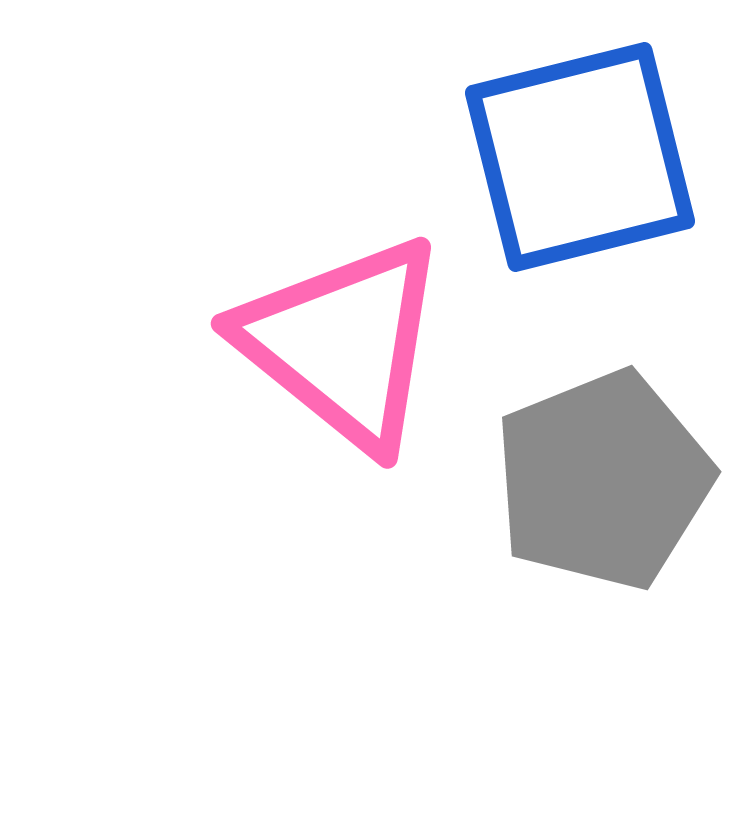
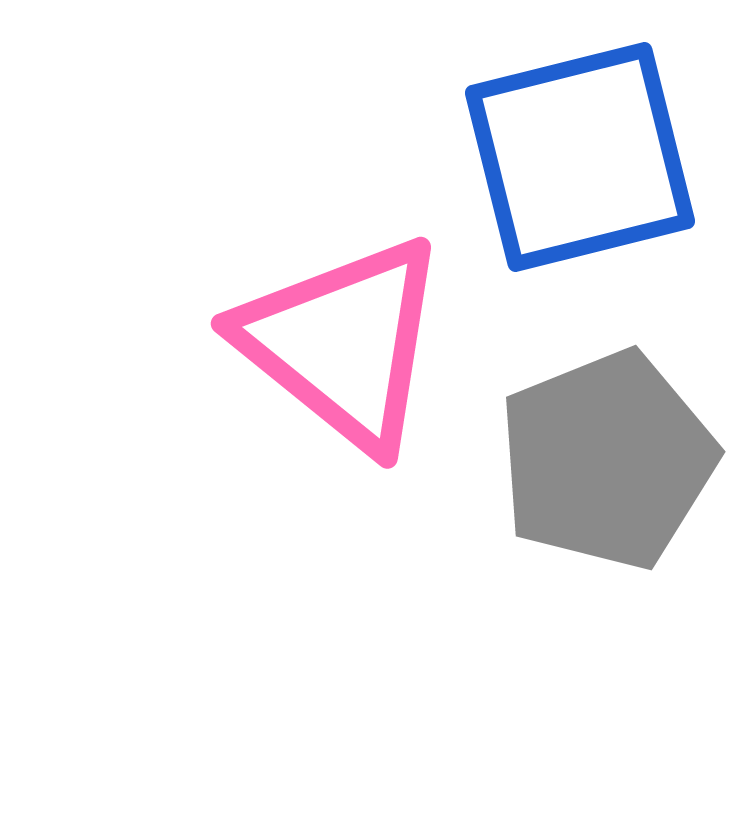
gray pentagon: moved 4 px right, 20 px up
